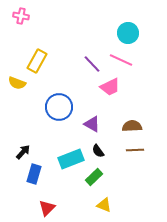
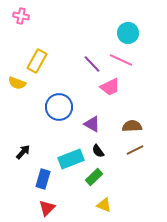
brown line: rotated 24 degrees counterclockwise
blue rectangle: moved 9 px right, 5 px down
